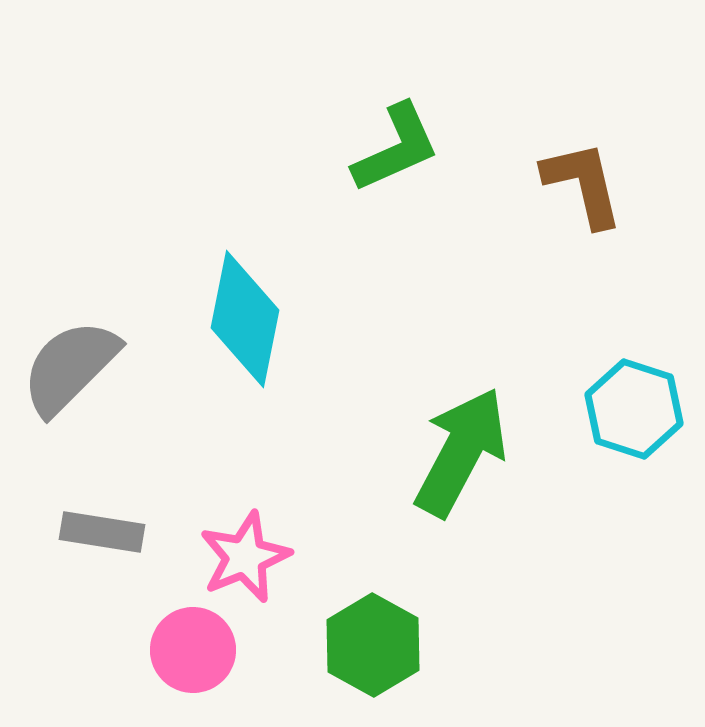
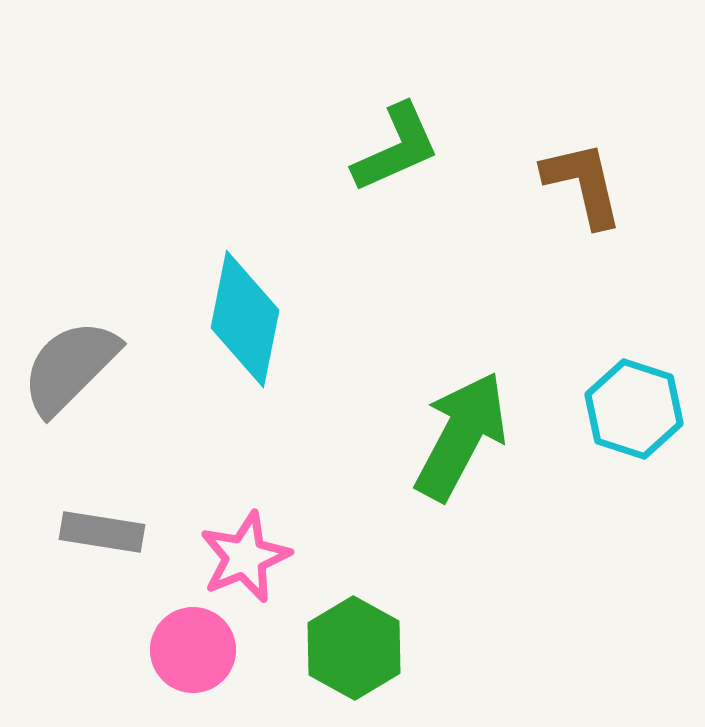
green arrow: moved 16 px up
green hexagon: moved 19 px left, 3 px down
